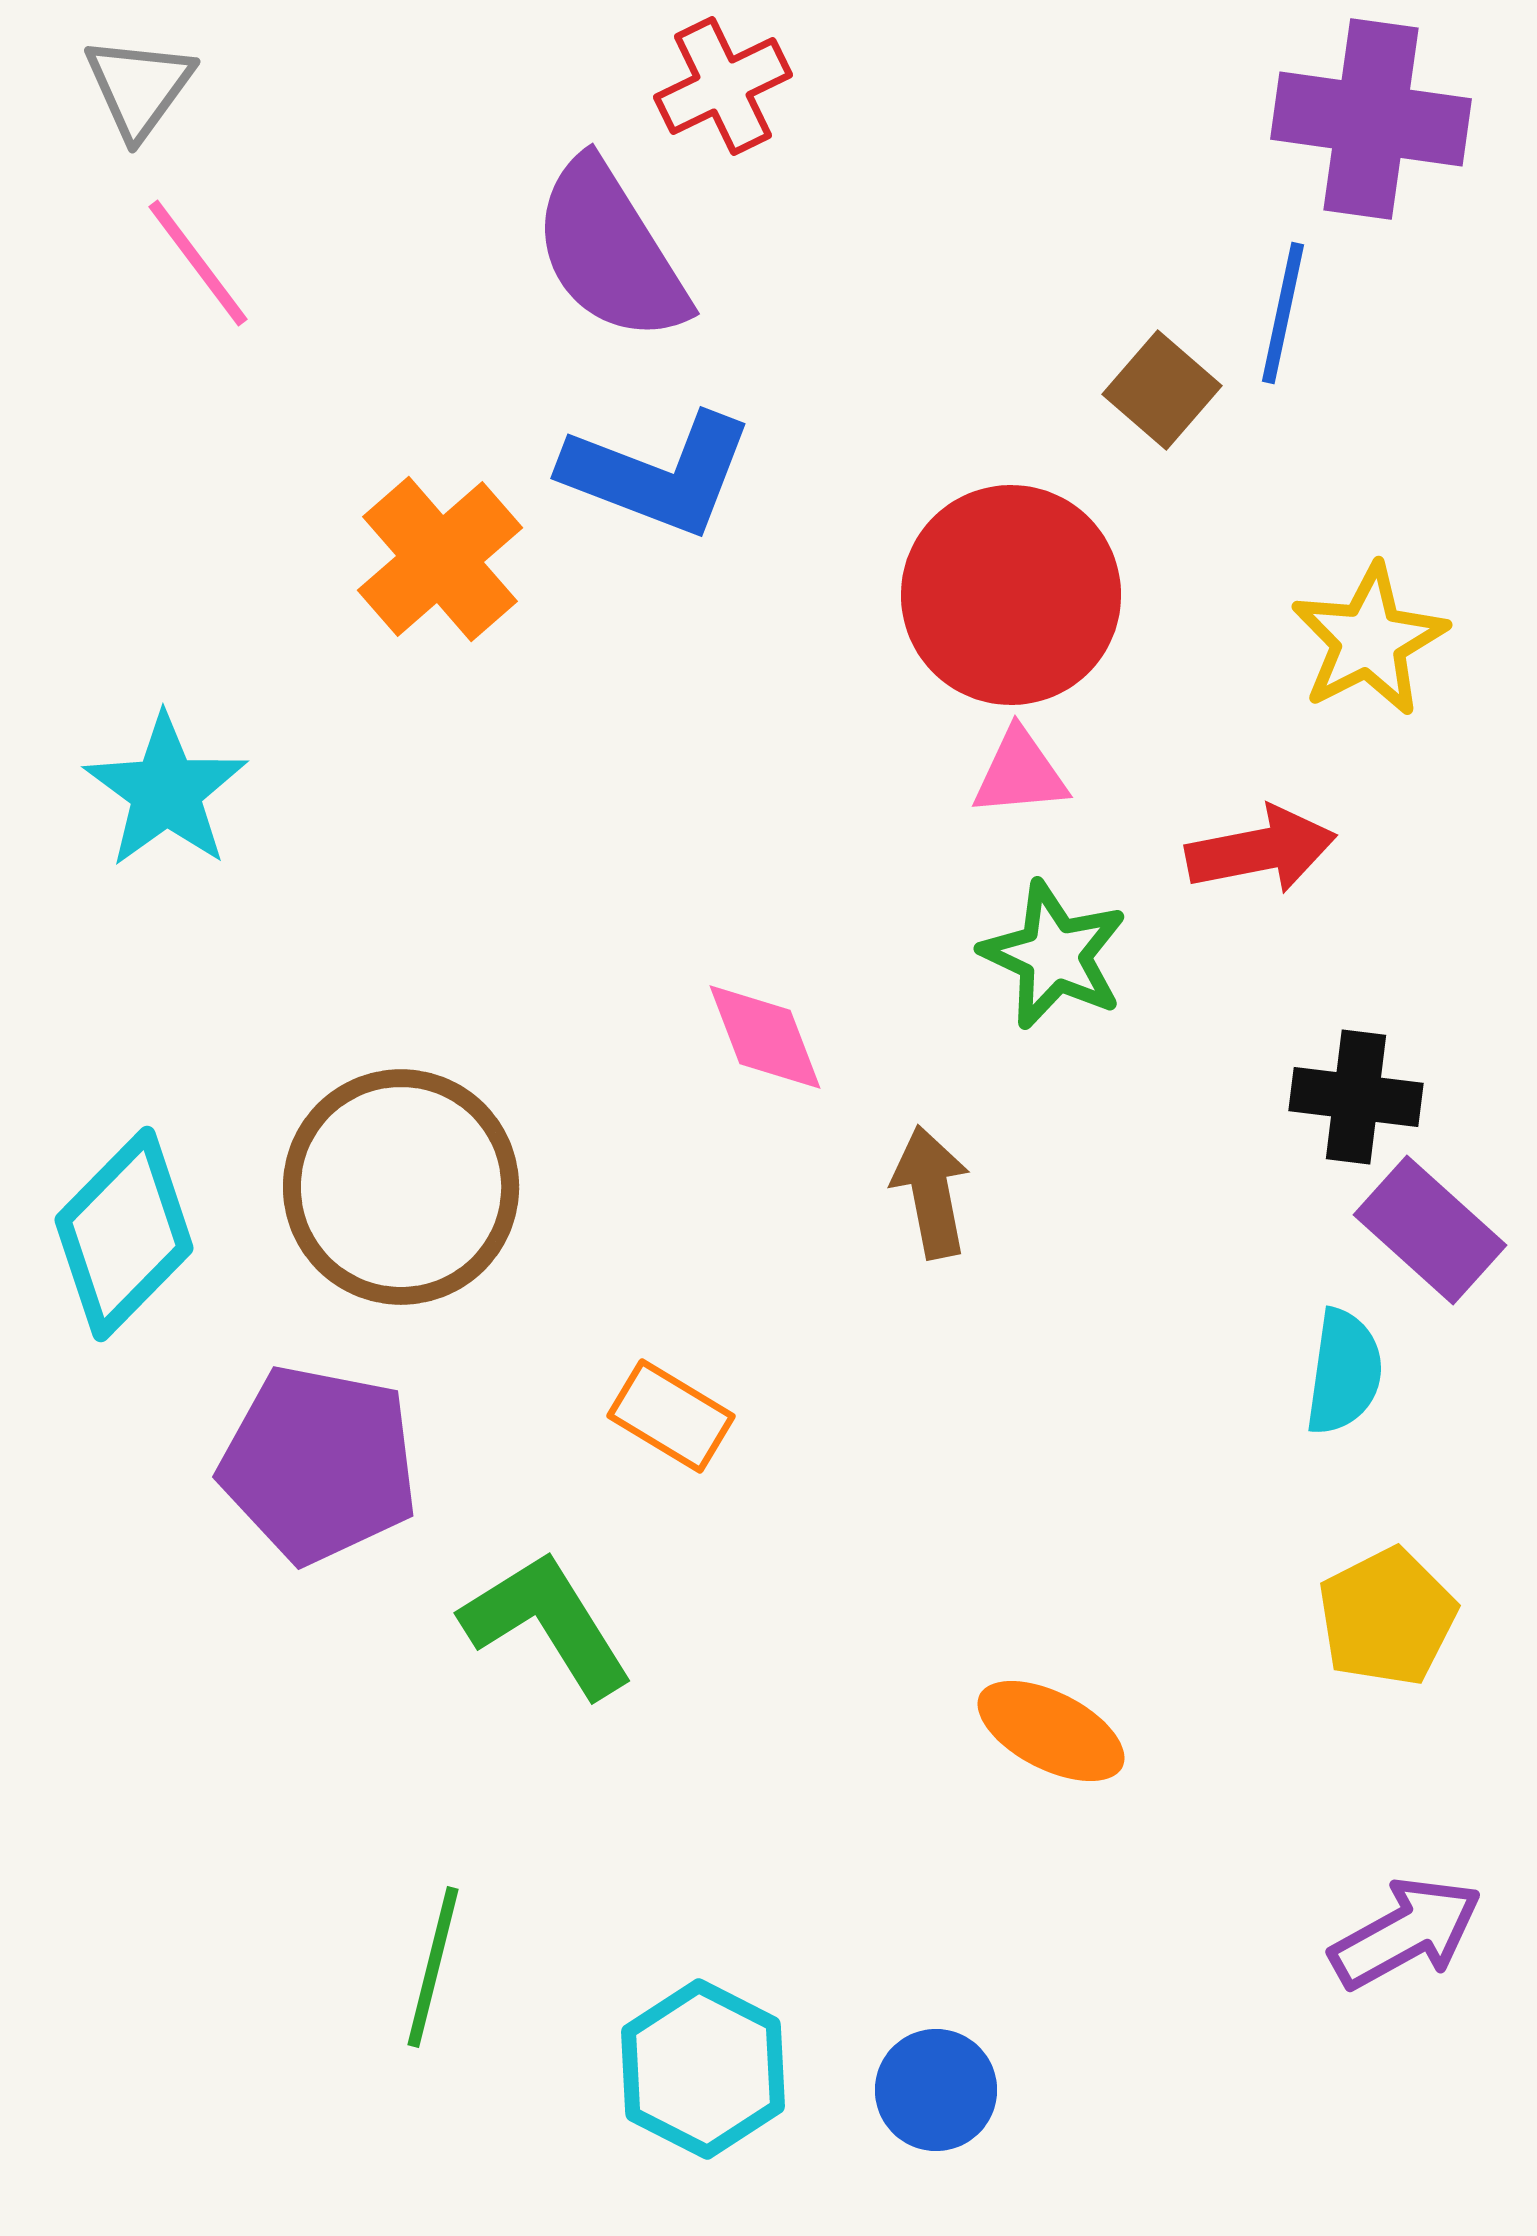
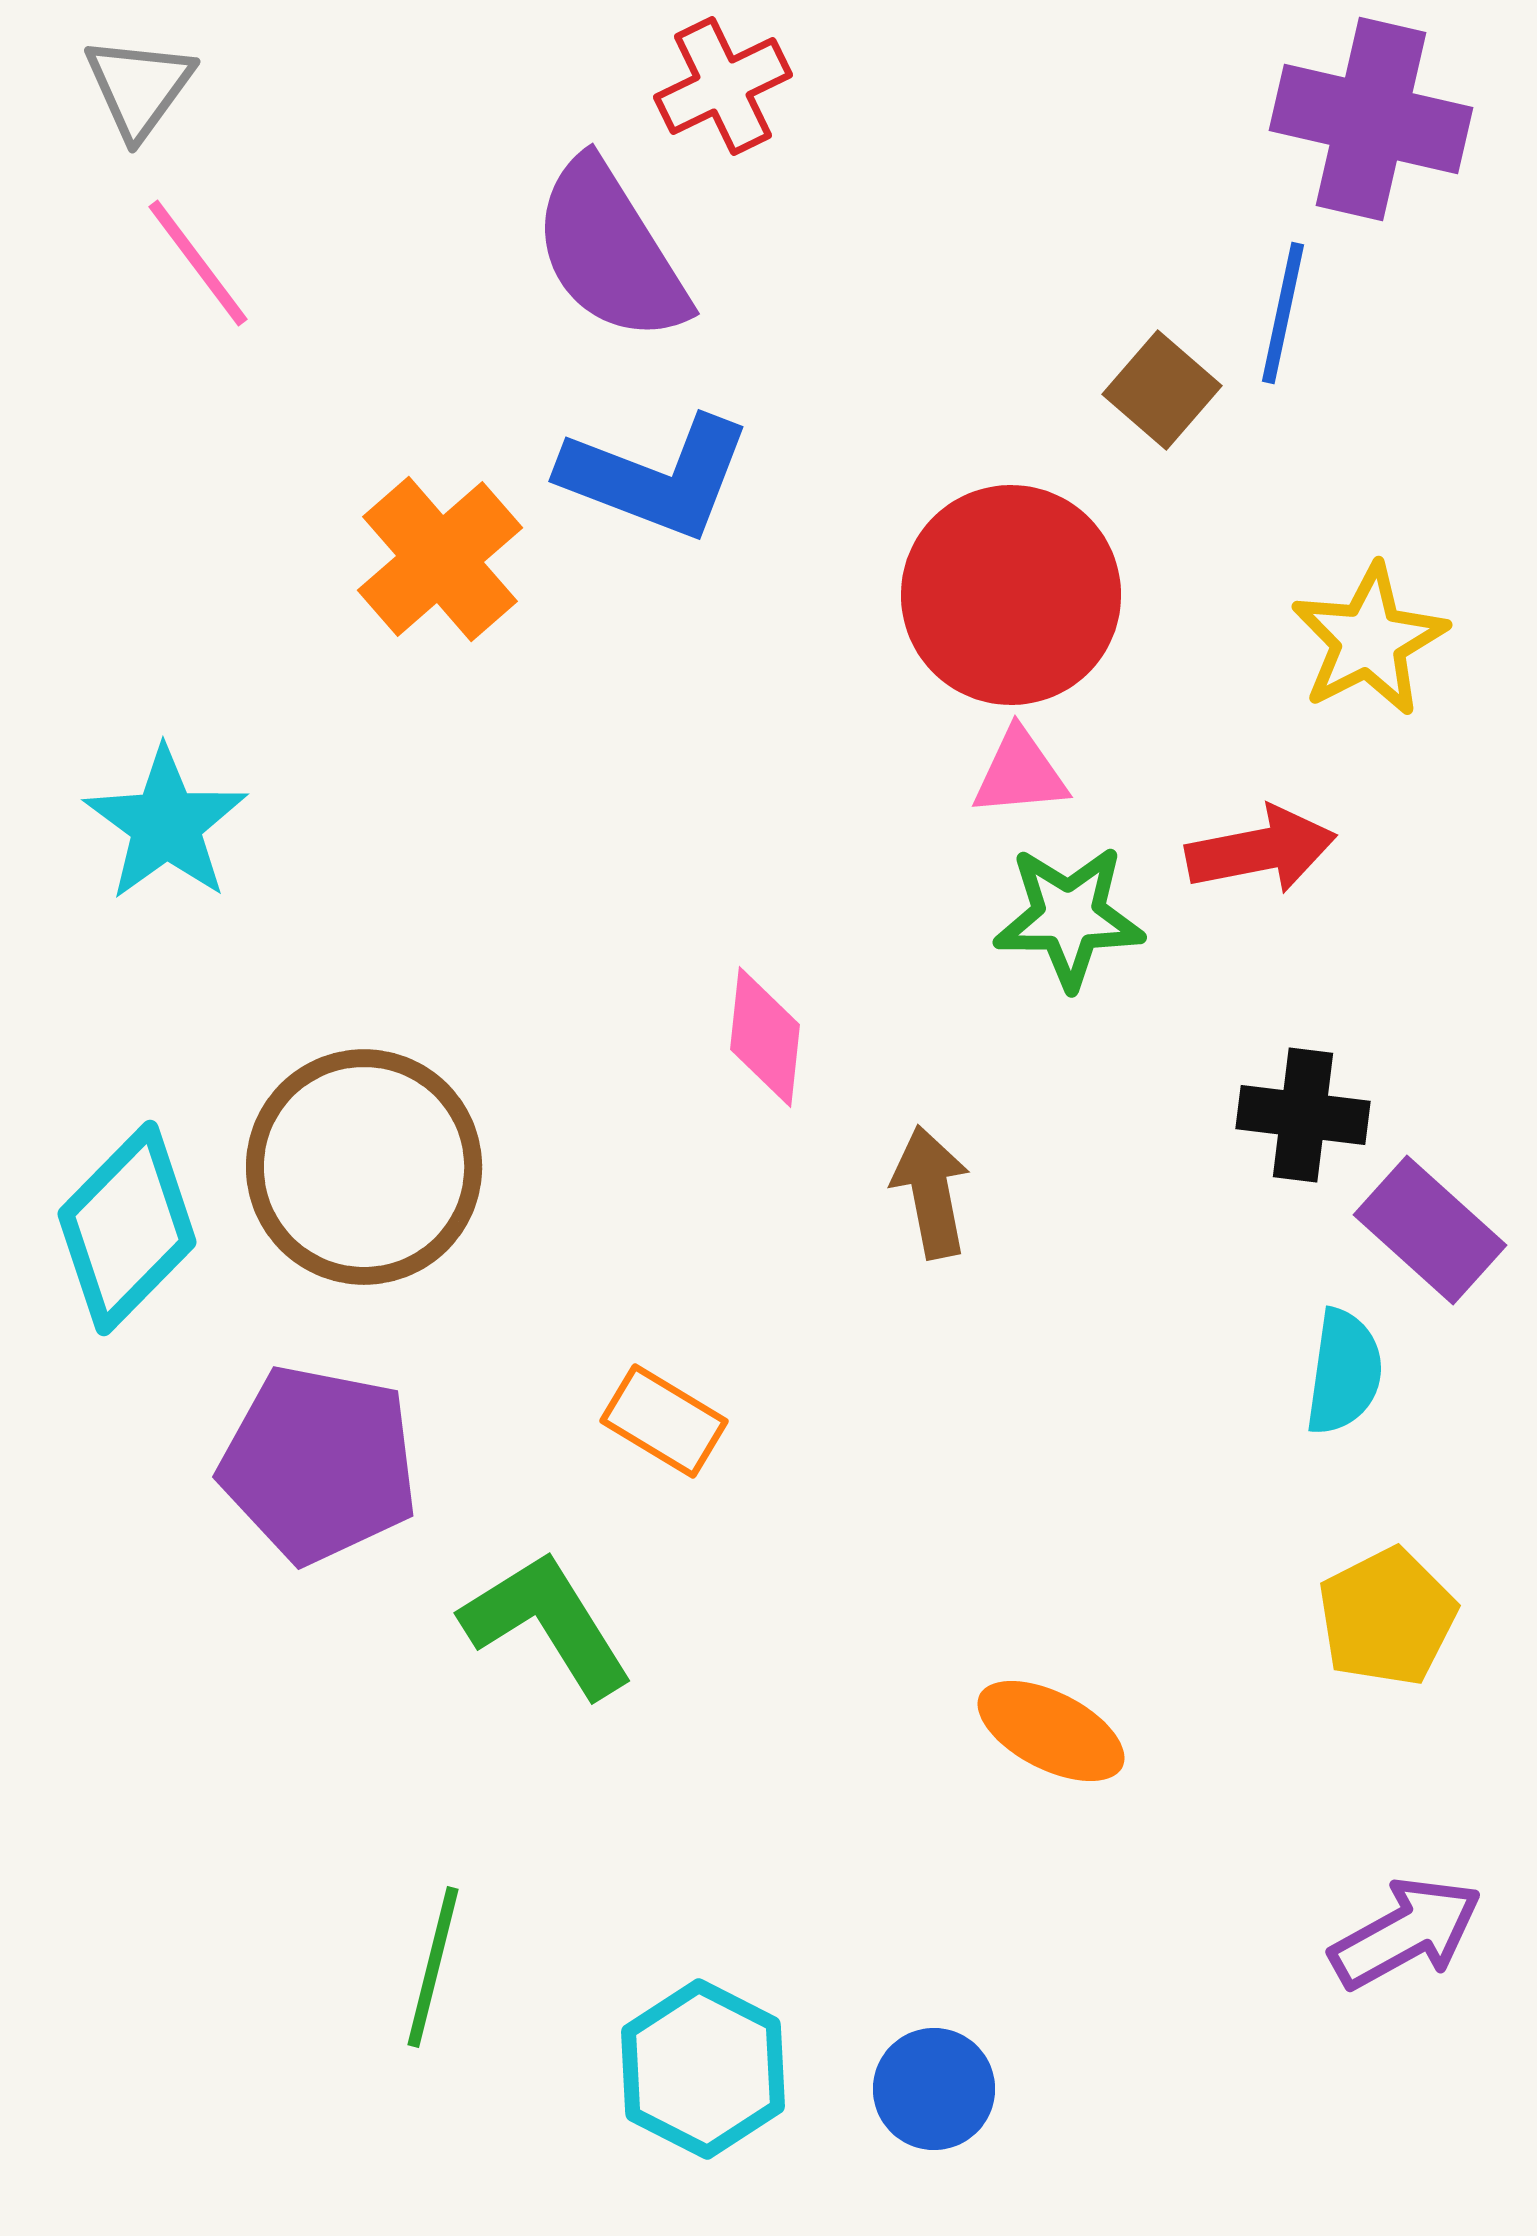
purple cross: rotated 5 degrees clockwise
blue L-shape: moved 2 px left, 3 px down
cyan star: moved 33 px down
green star: moved 15 px right, 38 px up; rotated 25 degrees counterclockwise
pink diamond: rotated 27 degrees clockwise
black cross: moved 53 px left, 18 px down
brown circle: moved 37 px left, 20 px up
cyan diamond: moved 3 px right, 6 px up
orange rectangle: moved 7 px left, 5 px down
blue circle: moved 2 px left, 1 px up
